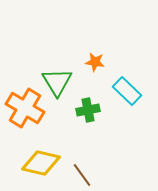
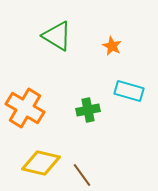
orange star: moved 17 px right, 16 px up; rotated 18 degrees clockwise
green triangle: moved 46 px up; rotated 28 degrees counterclockwise
cyan rectangle: moved 2 px right; rotated 28 degrees counterclockwise
